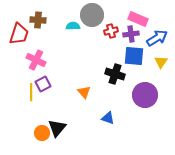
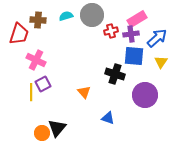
pink rectangle: moved 1 px left; rotated 54 degrees counterclockwise
cyan semicircle: moved 7 px left, 10 px up; rotated 16 degrees counterclockwise
blue arrow: rotated 10 degrees counterclockwise
